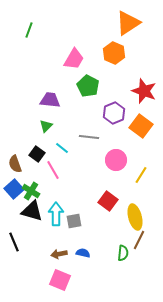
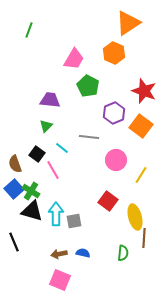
brown line: moved 5 px right, 2 px up; rotated 24 degrees counterclockwise
